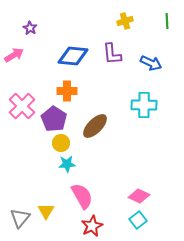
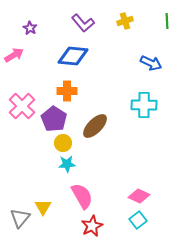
purple L-shape: moved 29 px left, 31 px up; rotated 35 degrees counterclockwise
yellow circle: moved 2 px right
yellow triangle: moved 3 px left, 4 px up
